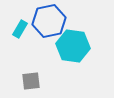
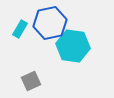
blue hexagon: moved 1 px right, 2 px down
gray square: rotated 18 degrees counterclockwise
